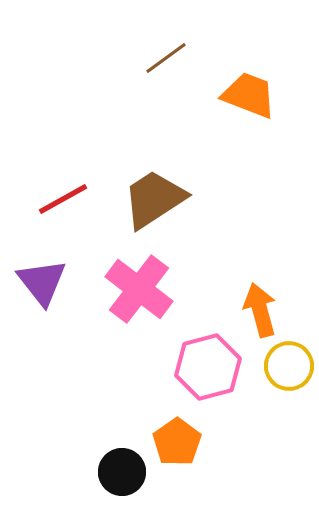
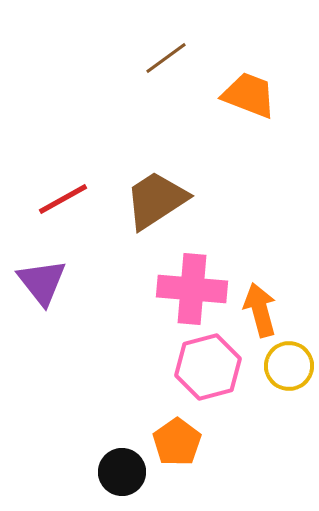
brown trapezoid: moved 2 px right, 1 px down
pink cross: moved 53 px right; rotated 32 degrees counterclockwise
